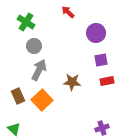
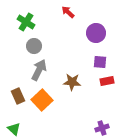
purple square: moved 1 px left, 2 px down; rotated 16 degrees clockwise
